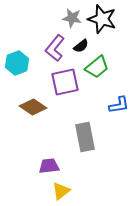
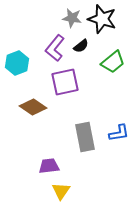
green trapezoid: moved 16 px right, 5 px up
blue L-shape: moved 28 px down
yellow triangle: rotated 18 degrees counterclockwise
